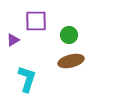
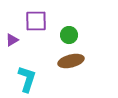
purple triangle: moved 1 px left
